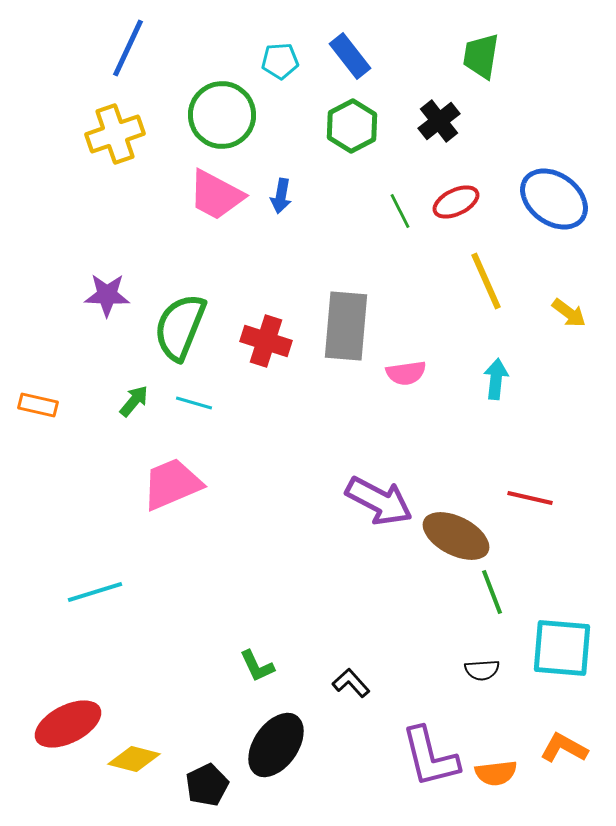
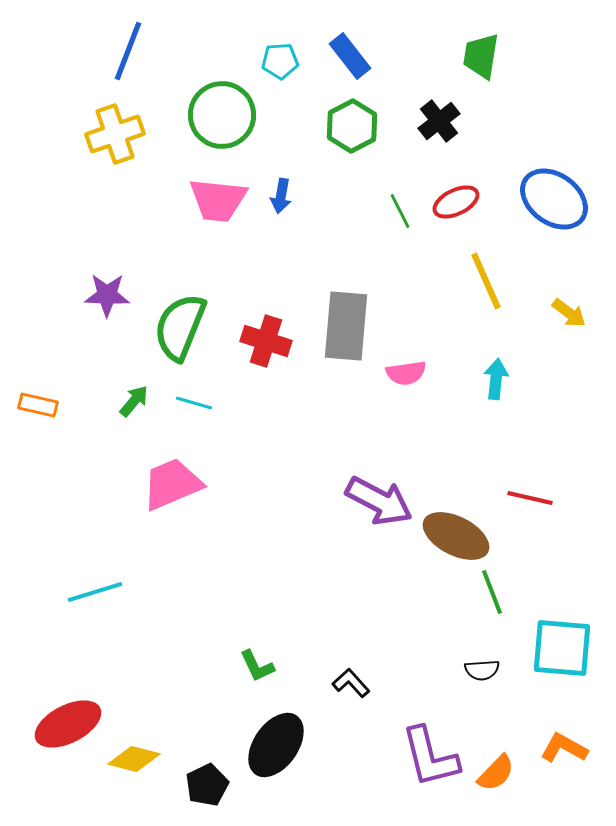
blue line at (128, 48): moved 3 px down; rotated 4 degrees counterclockwise
pink trapezoid at (216, 195): moved 2 px right, 5 px down; rotated 22 degrees counterclockwise
orange semicircle at (496, 773): rotated 39 degrees counterclockwise
